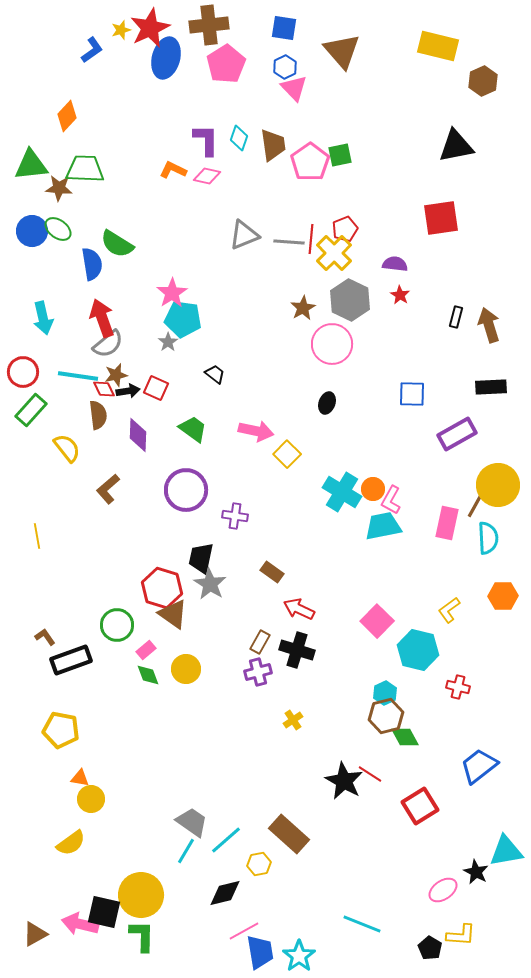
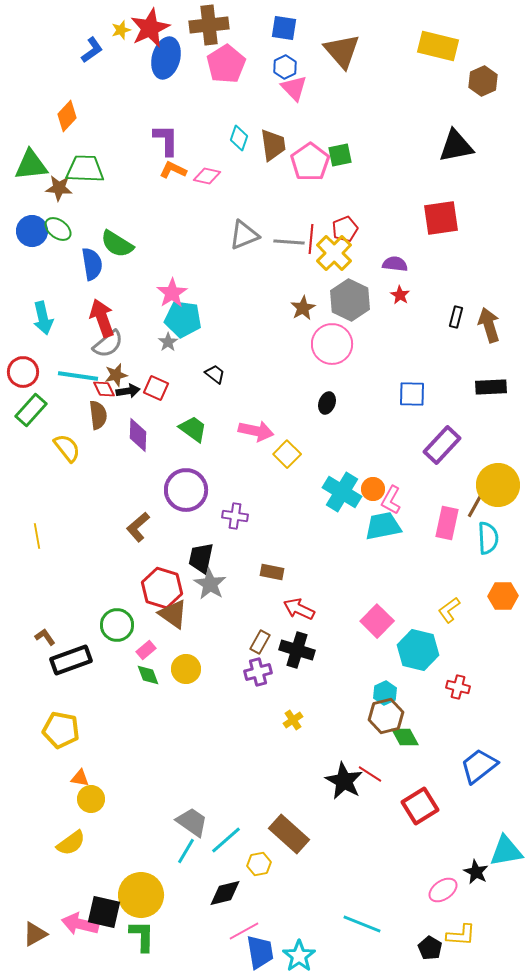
purple L-shape at (206, 140): moved 40 px left
purple rectangle at (457, 434): moved 15 px left, 11 px down; rotated 18 degrees counterclockwise
brown L-shape at (108, 489): moved 30 px right, 38 px down
brown rectangle at (272, 572): rotated 25 degrees counterclockwise
